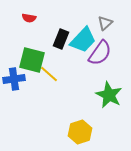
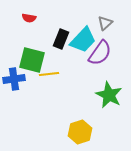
yellow line: rotated 48 degrees counterclockwise
